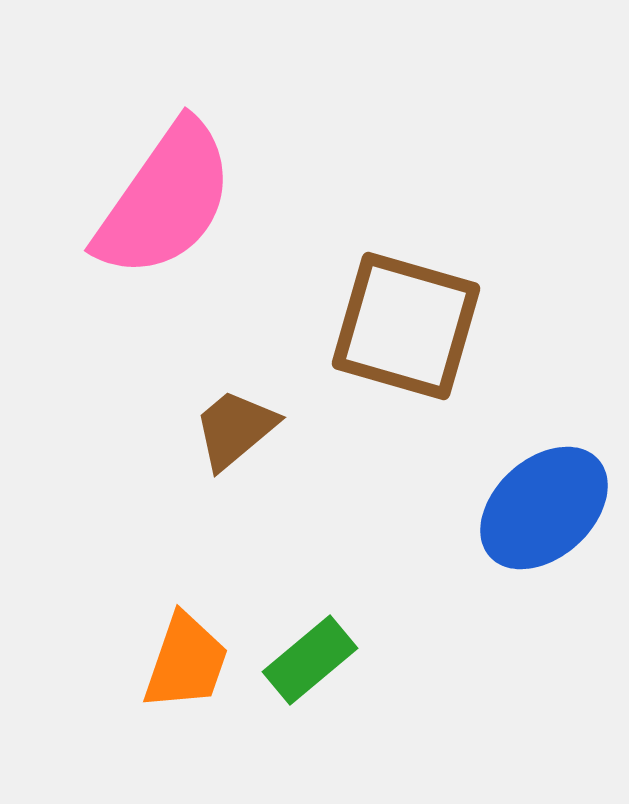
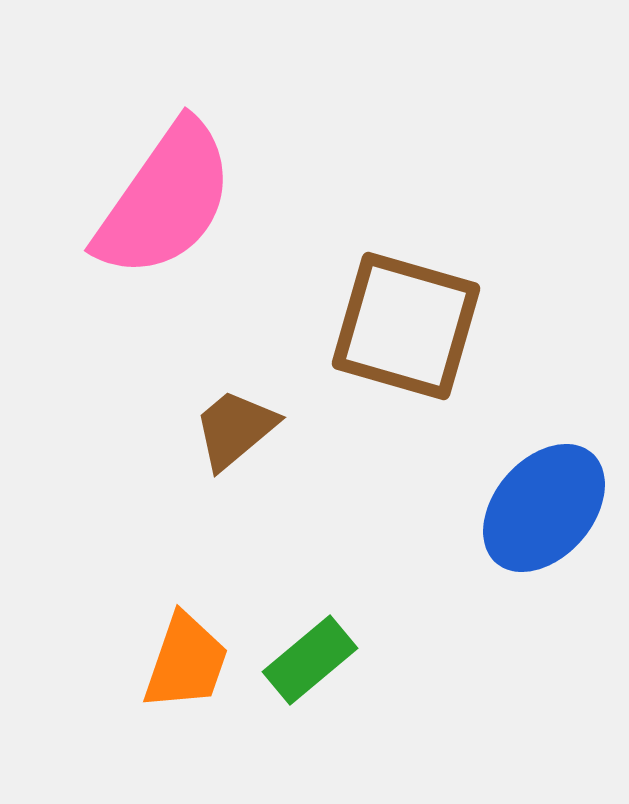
blue ellipse: rotated 7 degrees counterclockwise
